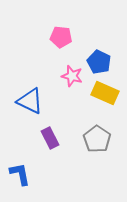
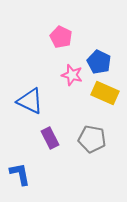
pink pentagon: rotated 20 degrees clockwise
pink star: moved 1 px up
gray pentagon: moved 5 px left; rotated 24 degrees counterclockwise
